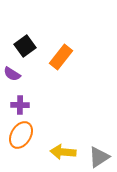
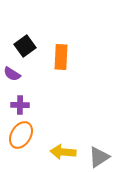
orange rectangle: rotated 35 degrees counterclockwise
